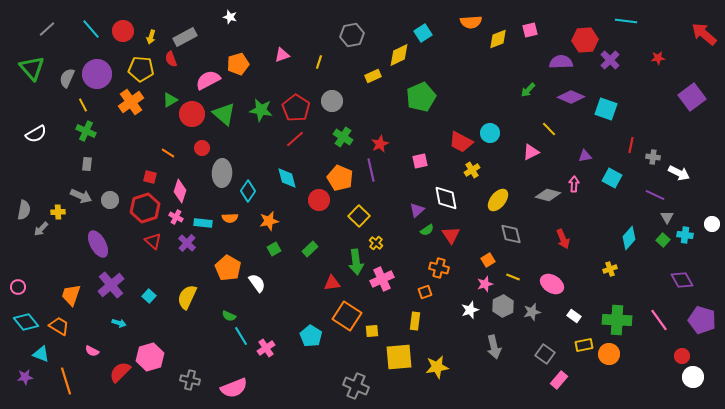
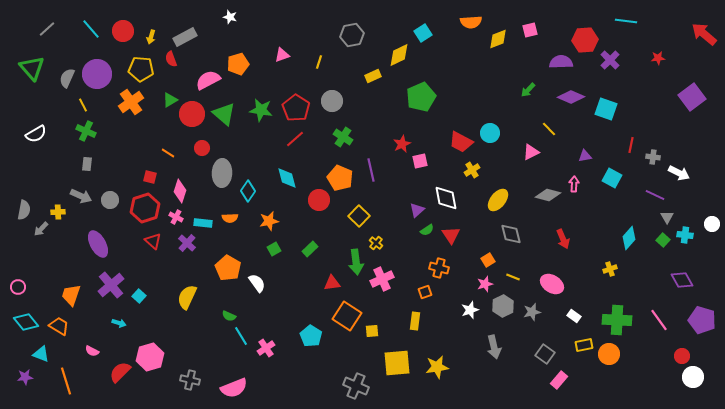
red star at (380, 144): moved 22 px right
cyan square at (149, 296): moved 10 px left
yellow square at (399, 357): moved 2 px left, 6 px down
